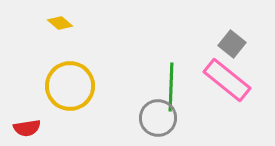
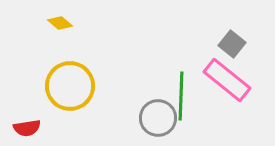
green line: moved 10 px right, 9 px down
